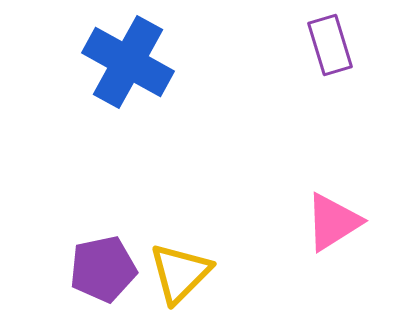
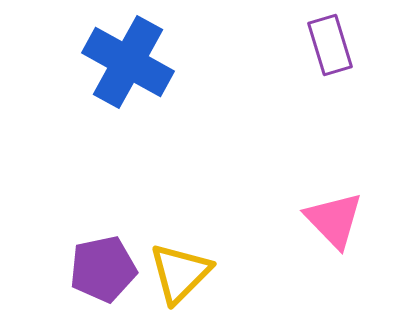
pink triangle: moved 1 px right, 2 px up; rotated 42 degrees counterclockwise
